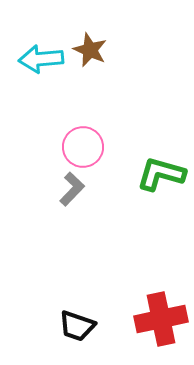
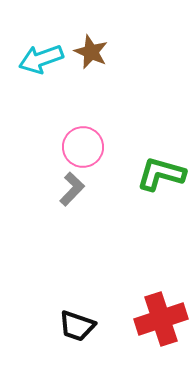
brown star: moved 1 px right, 2 px down
cyan arrow: rotated 15 degrees counterclockwise
red cross: rotated 6 degrees counterclockwise
